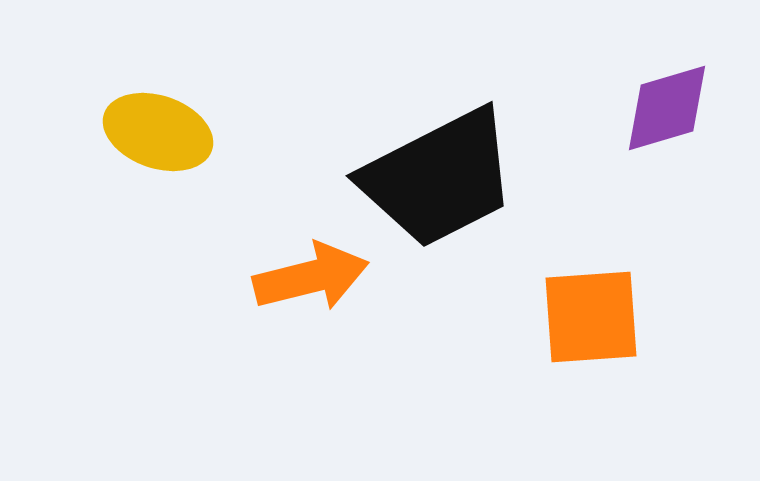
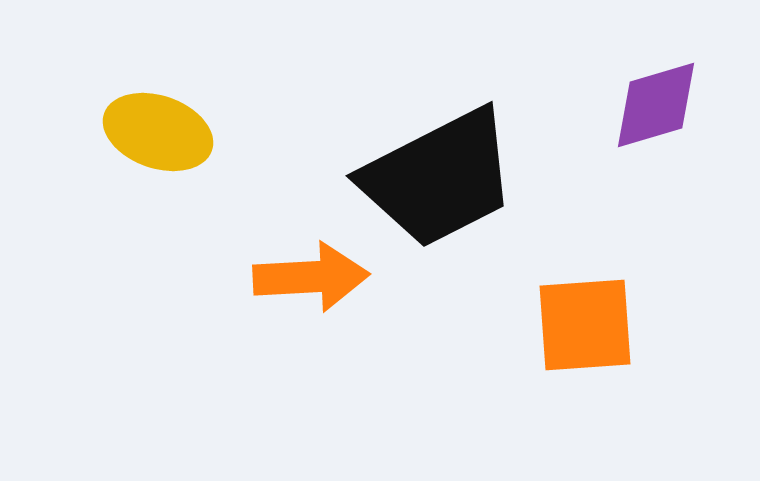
purple diamond: moved 11 px left, 3 px up
orange arrow: rotated 11 degrees clockwise
orange square: moved 6 px left, 8 px down
